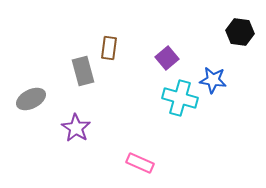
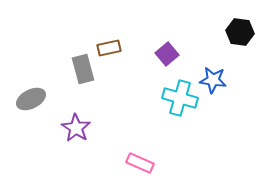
brown rectangle: rotated 70 degrees clockwise
purple square: moved 4 px up
gray rectangle: moved 2 px up
